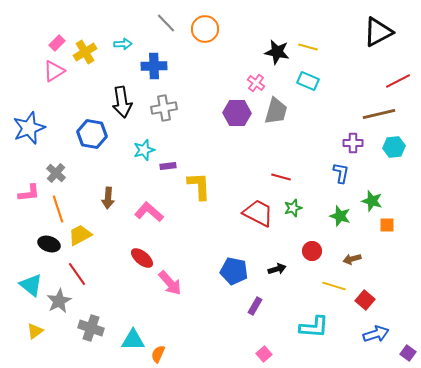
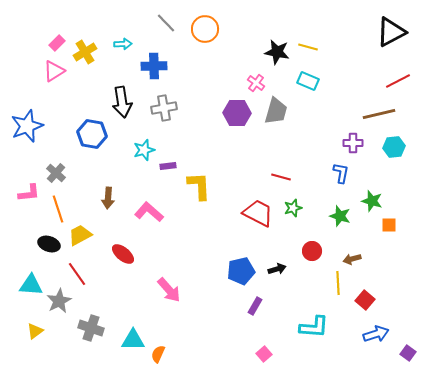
black triangle at (378, 32): moved 13 px right
blue star at (29, 128): moved 2 px left, 2 px up
orange square at (387, 225): moved 2 px right
red ellipse at (142, 258): moved 19 px left, 4 px up
blue pentagon at (234, 271): moved 7 px right; rotated 24 degrees counterclockwise
pink arrow at (170, 283): moved 1 px left, 7 px down
cyan triangle at (31, 285): rotated 35 degrees counterclockwise
yellow line at (334, 286): moved 4 px right, 3 px up; rotated 70 degrees clockwise
